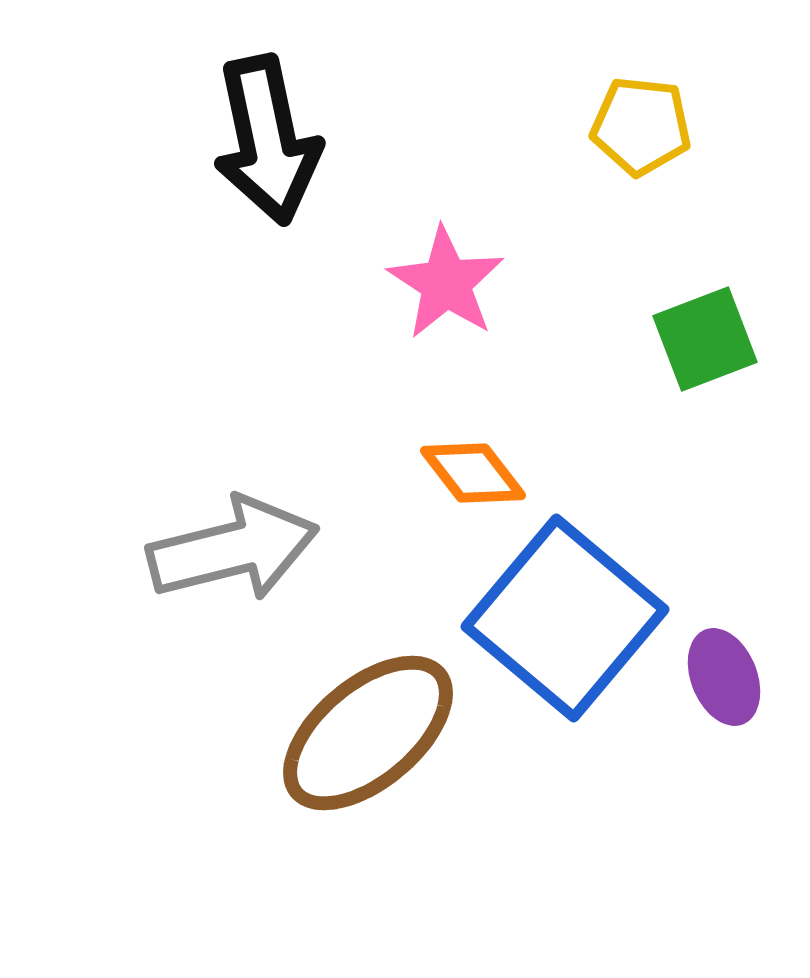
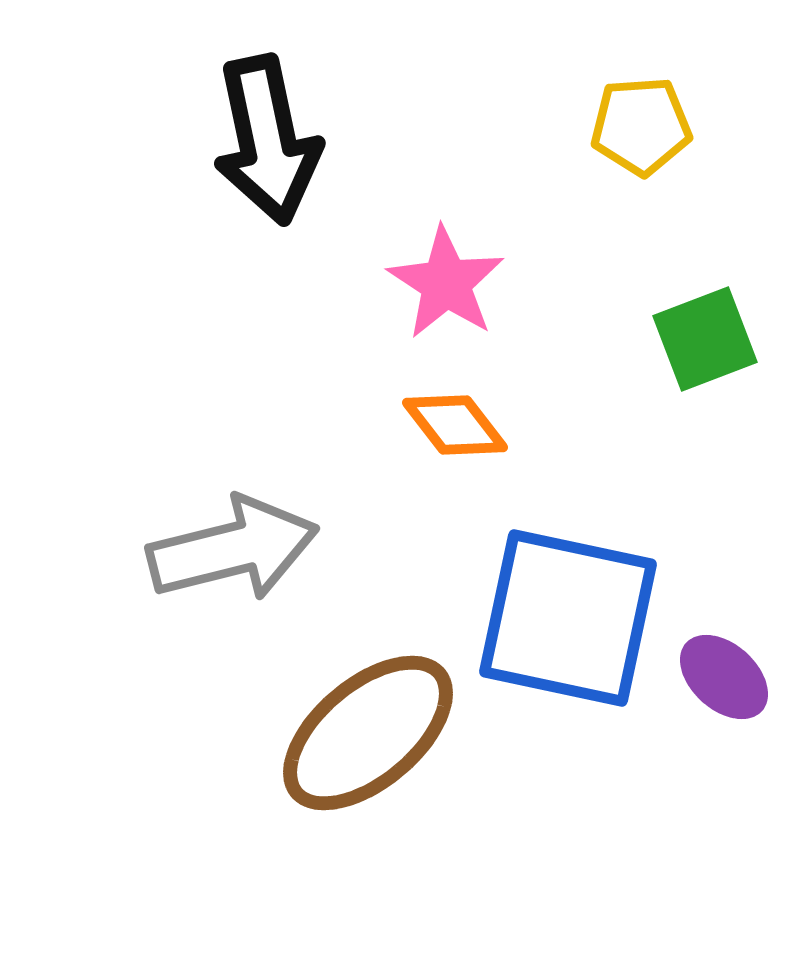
yellow pentagon: rotated 10 degrees counterclockwise
orange diamond: moved 18 px left, 48 px up
blue square: moved 3 px right; rotated 28 degrees counterclockwise
purple ellipse: rotated 26 degrees counterclockwise
